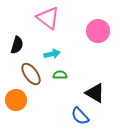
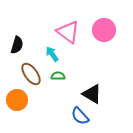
pink triangle: moved 20 px right, 14 px down
pink circle: moved 6 px right, 1 px up
cyan arrow: rotated 112 degrees counterclockwise
green semicircle: moved 2 px left, 1 px down
black triangle: moved 3 px left, 1 px down
orange circle: moved 1 px right
